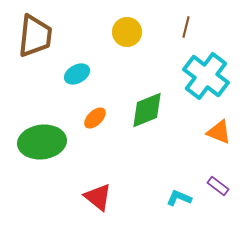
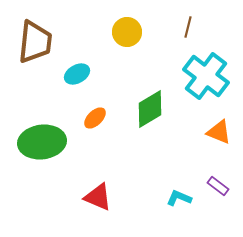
brown line: moved 2 px right
brown trapezoid: moved 6 px down
green diamond: moved 3 px right, 1 px up; rotated 9 degrees counterclockwise
red triangle: rotated 16 degrees counterclockwise
